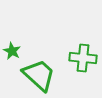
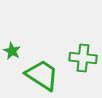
green trapezoid: moved 3 px right; rotated 9 degrees counterclockwise
